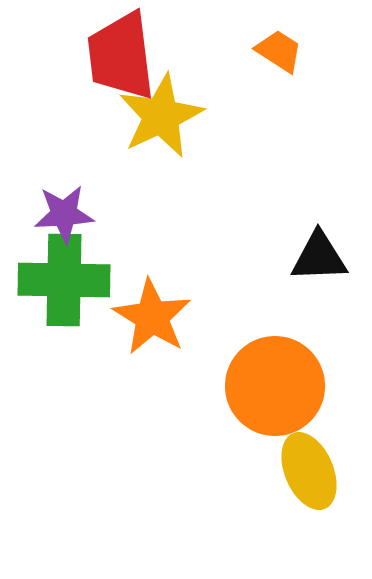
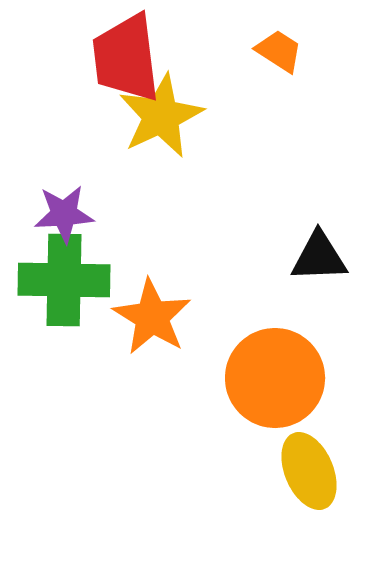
red trapezoid: moved 5 px right, 2 px down
orange circle: moved 8 px up
